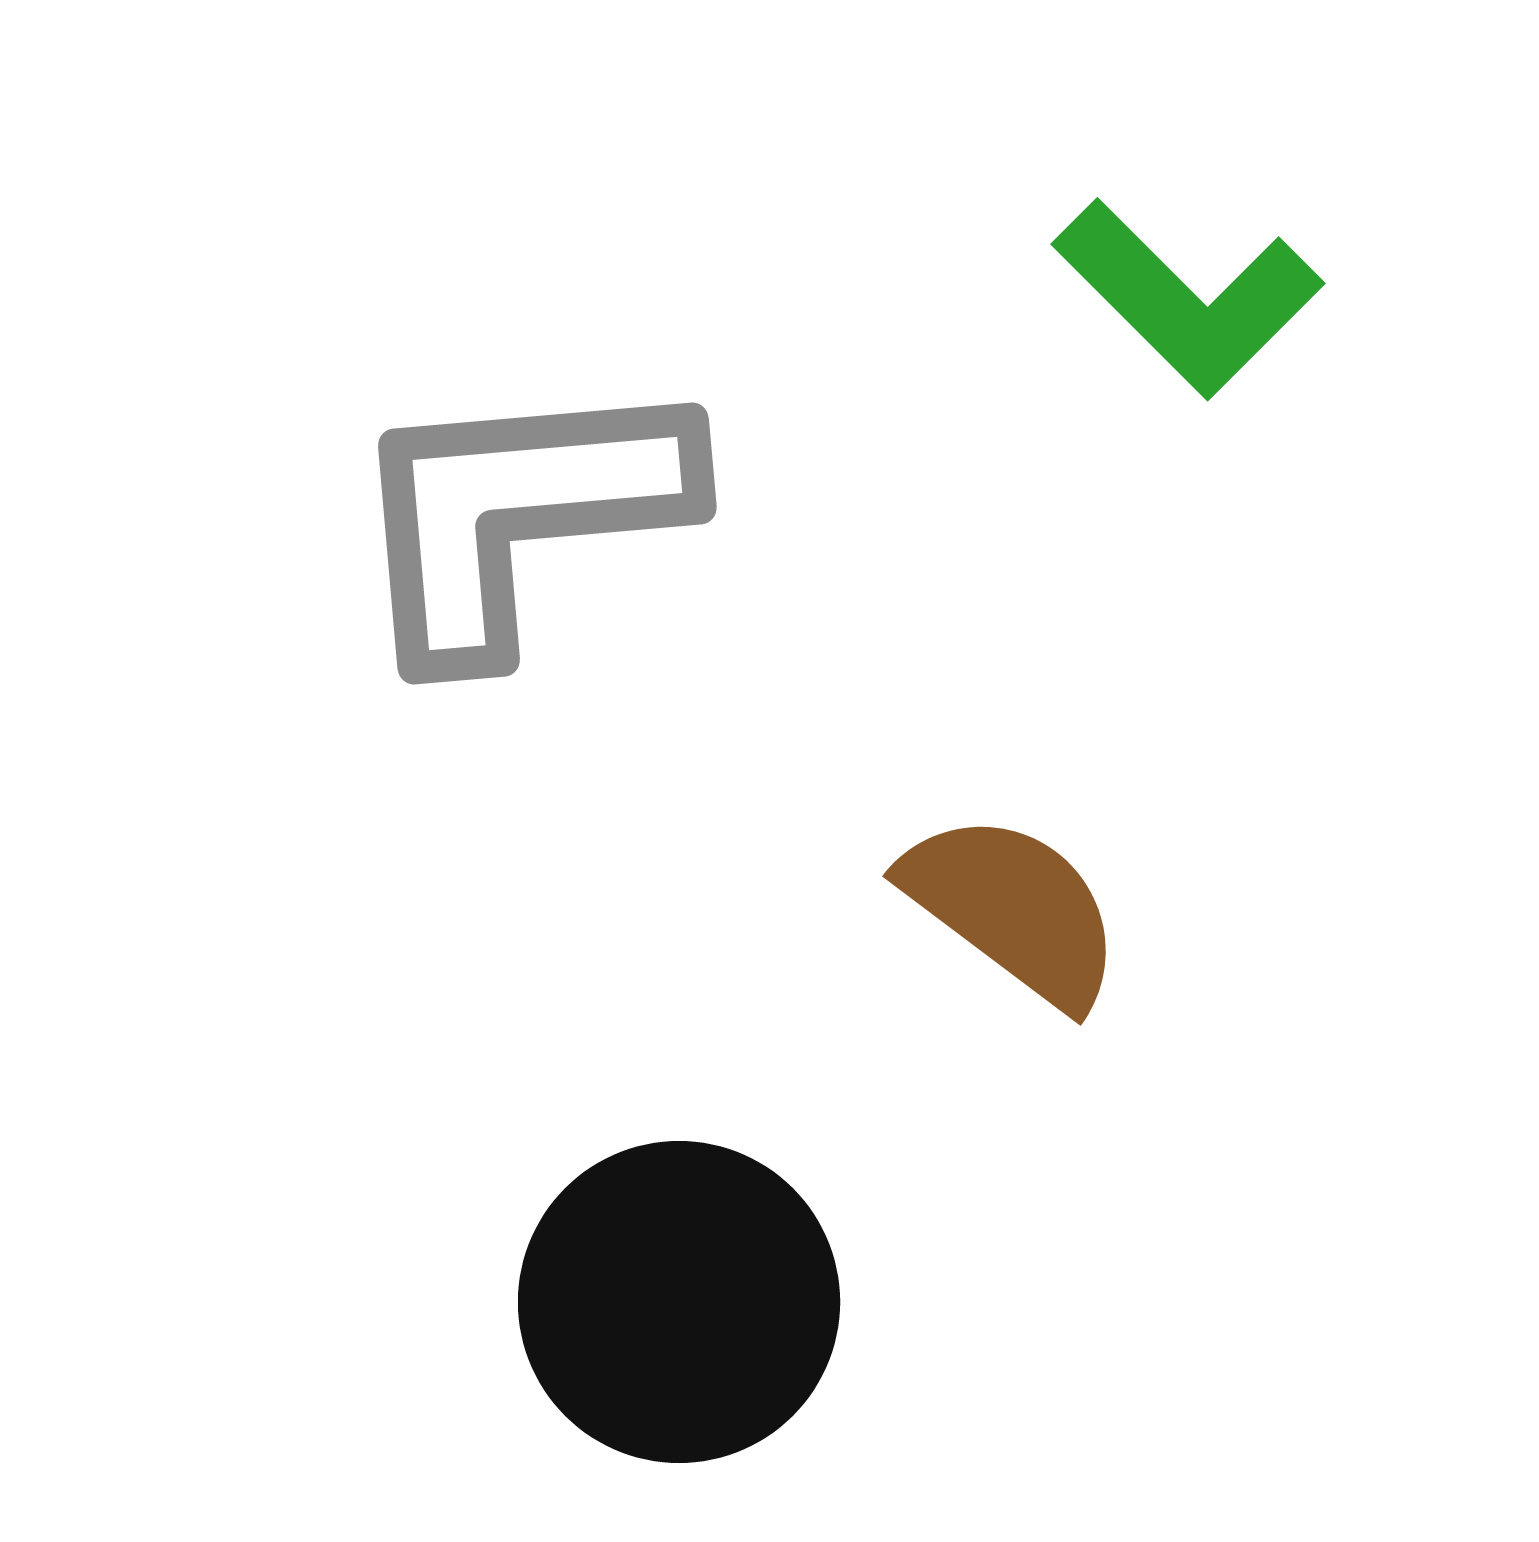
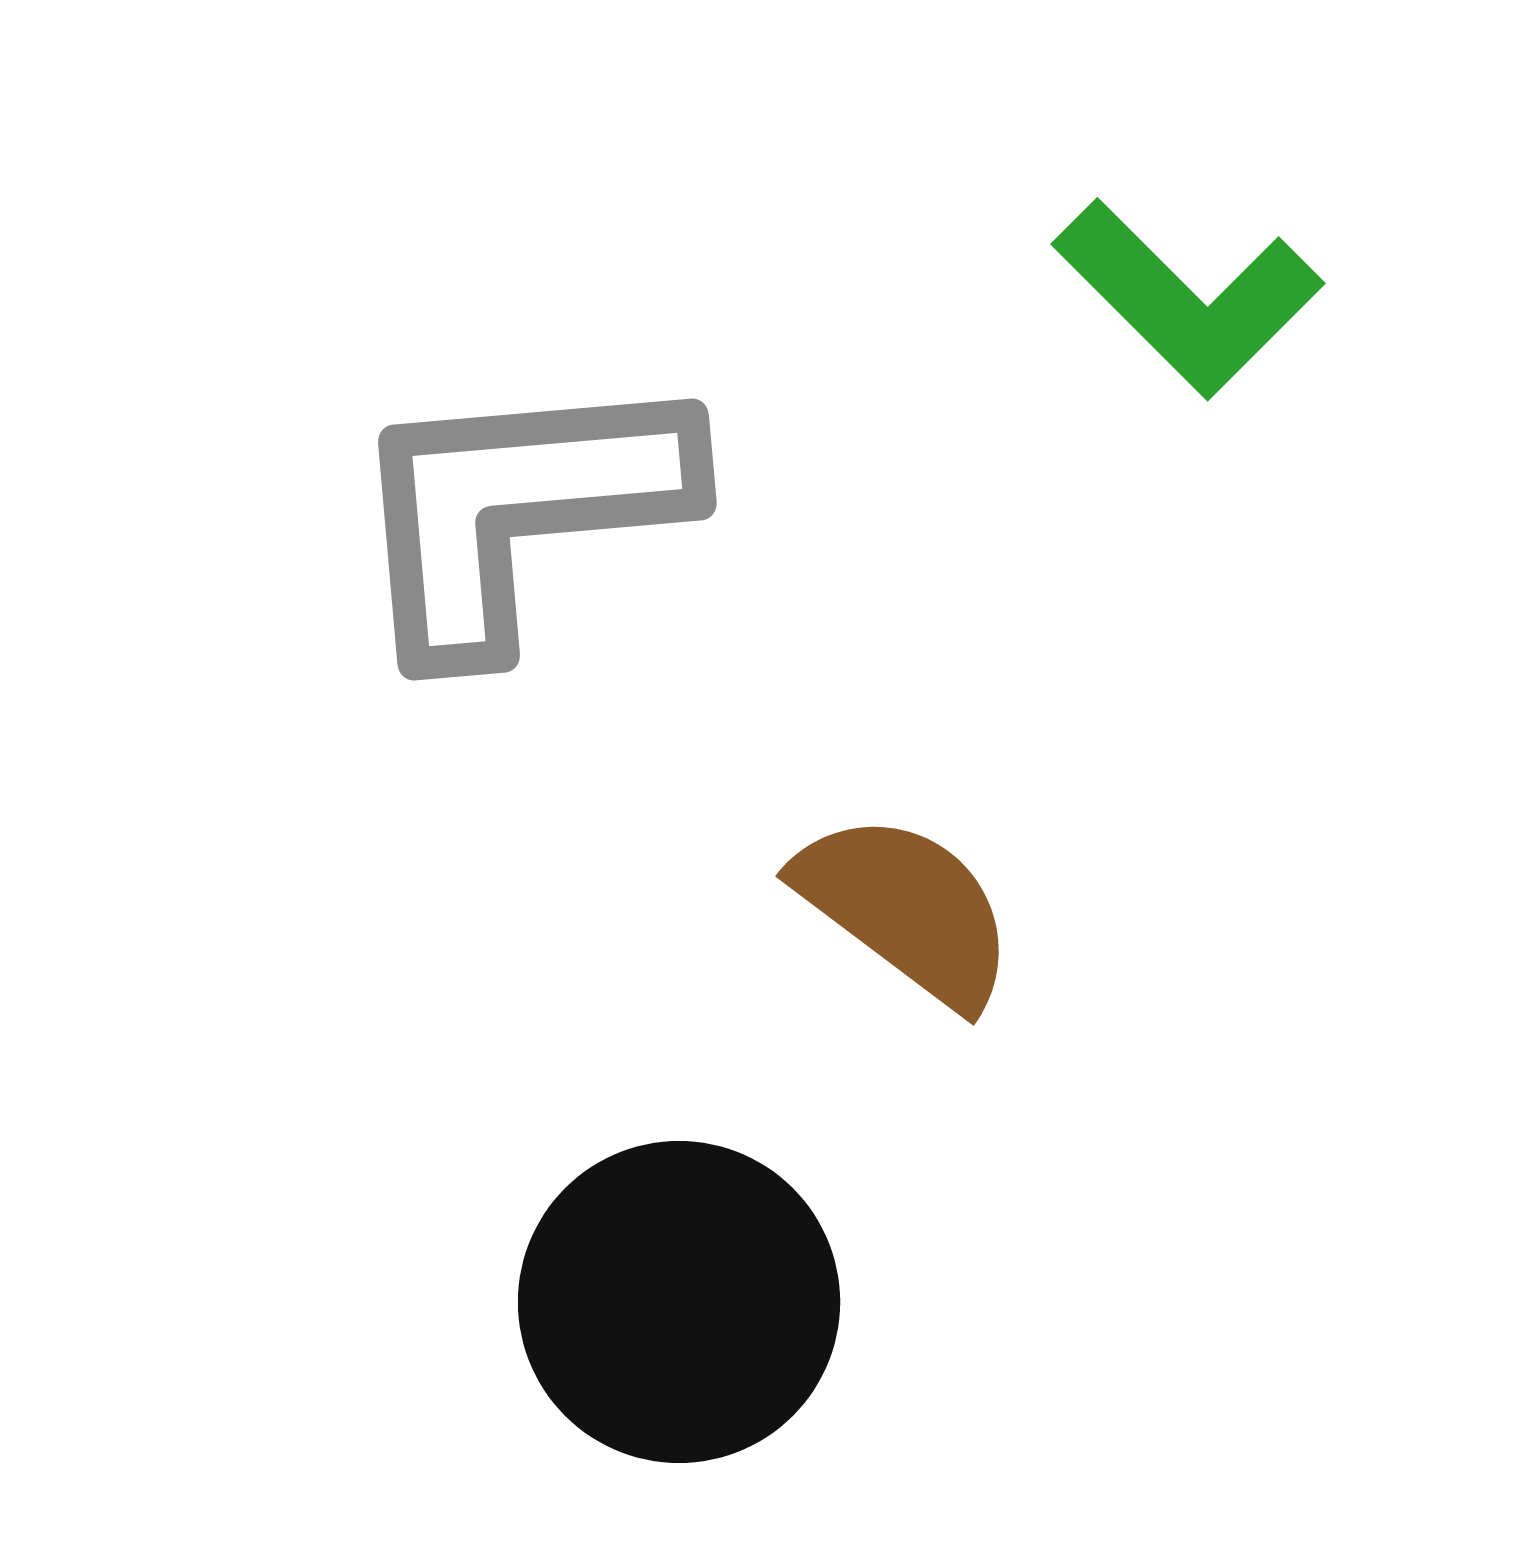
gray L-shape: moved 4 px up
brown semicircle: moved 107 px left
